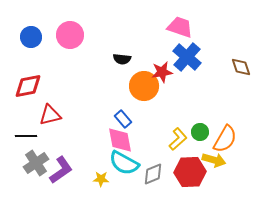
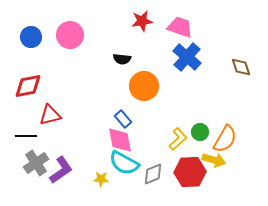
red star: moved 20 px left, 51 px up
